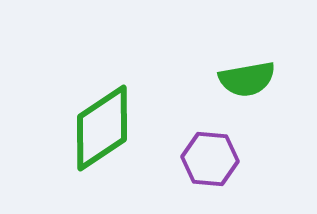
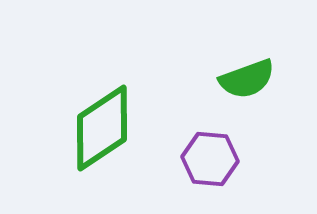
green semicircle: rotated 10 degrees counterclockwise
